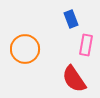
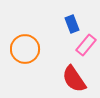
blue rectangle: moved 1 px right, 5 px down
pink rectangle: rotated 30 degrees clockwise
